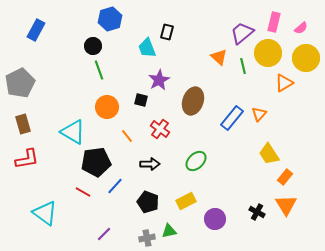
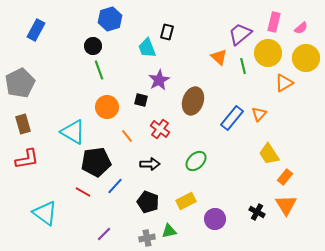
purple trapezoid at (242, 33): moved 2 px left, 1 px down
